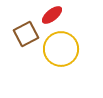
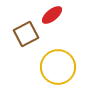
yellow circle: moved 3 px left, 18 px down
